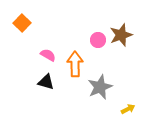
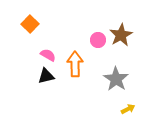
orange square: moved 8 px right, 1 px down
brown star: rotated 10 degrees counterclockwise
black triangle: moved 6 px up; rotated 30 degrees counterclockwise
gray star: moved 16 px right, 8 px up; rotated 15 degrees counterclockwise
